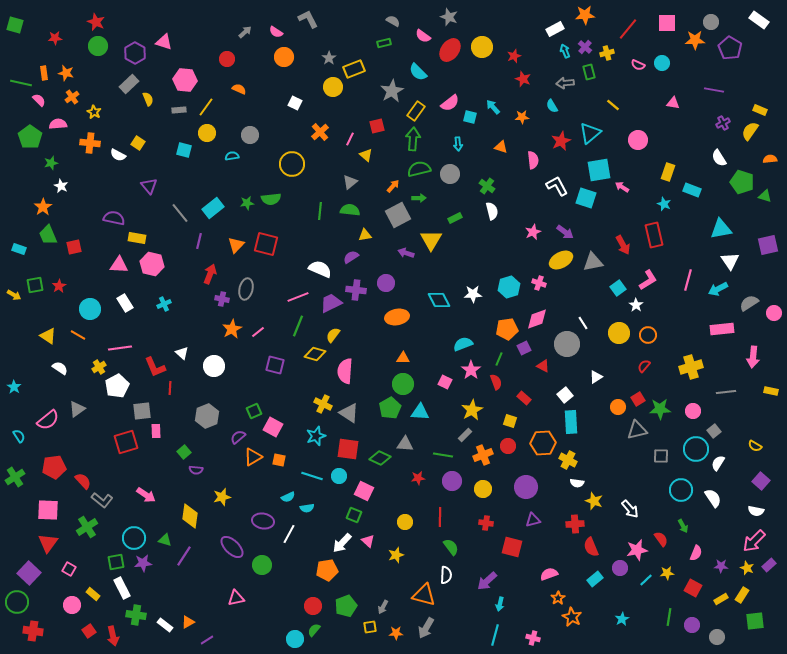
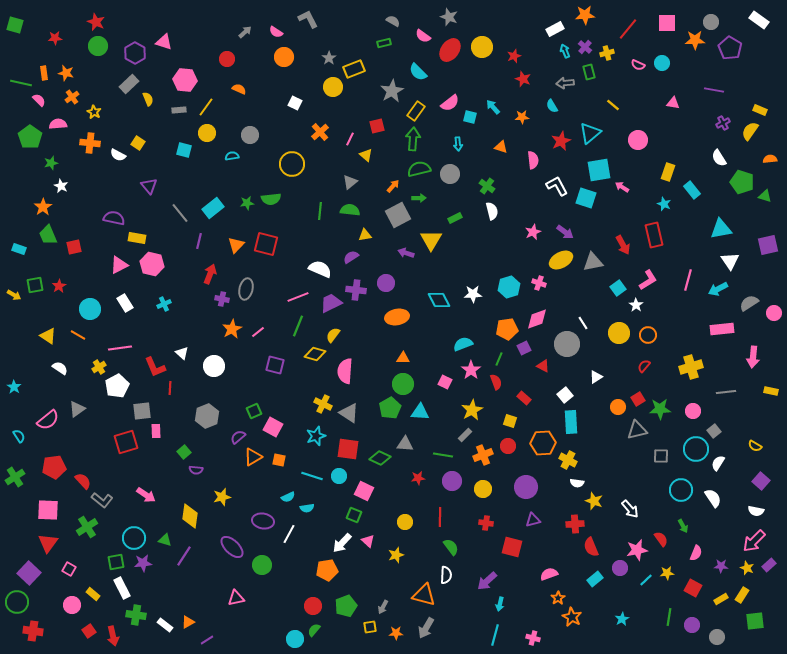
cyan rectangle at (692, 190): rotated 30 degrees clockwise
pink triangle at (119, 265): rotated 30 degrees counterclockwise
